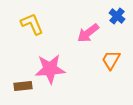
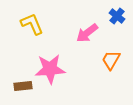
pink arrow: moved 1 px left
